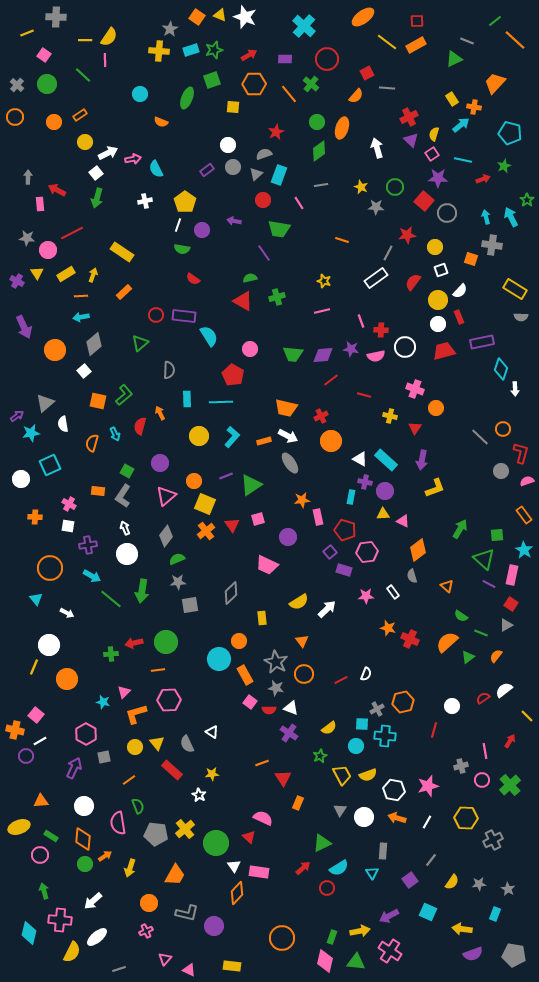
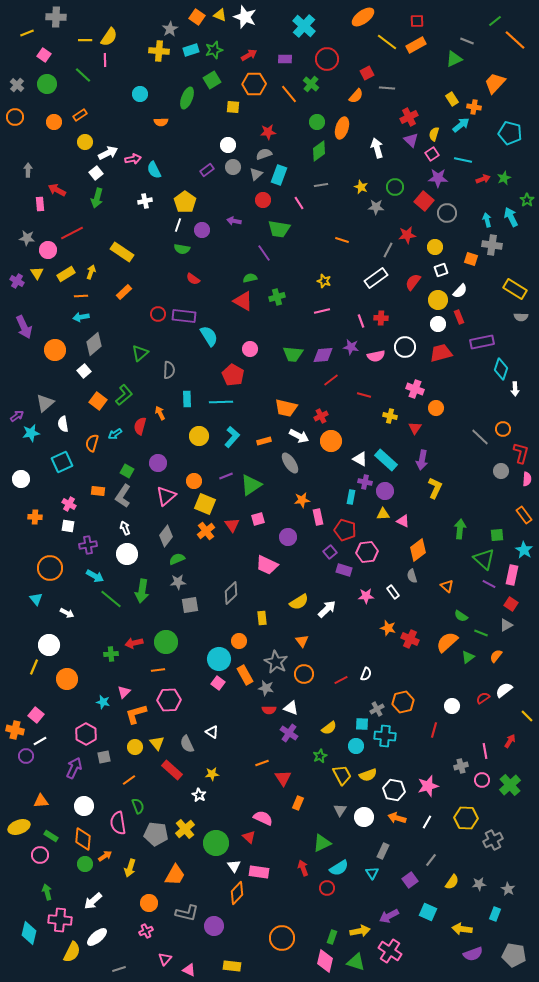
green square at (212, 80): rotated 12 degrees counterclockwise
orange semicircle at (161, 122): rotated 24 degrees counterclockwise
red star at (276, 132): moved 8 px left; rotated 21 degrees clockwise
green star at (504, 166): moved 12 px down
cyan semicircle at (156, 169): moved 2 px left, 1 px down
gray arrow at (28, 177): moved 7 px up
cyan arrow at (486, 217): moved 1 px right, 3 px down
gray line at (388, 253): moved 3 px up
yellow arrow at (93, 275): moved 2 px left, 3 px up
red circle at (156, 315): moved 2 px right, 1 px up
red cross at (381, 330): moved 12 px up
green triangle at (140, 343): moved 10 px down
purple star at (351, 349): moved 2 px up
red trapezoid at (444, 351): moved 3 px left, 2 px down
orange square at (98, 401): rotated 24 degrees clockwise
cyan arrow at (115, 434): rotated 80 degrees clockwise
white arrow at (288, 436): moved 11 px right
purple circle at (160, 463): moved 2 px left
cyan square at (50, 465): moved 12 px right, 3 px up
pink semicircle at (527, 481): moved 2 px up; rotated 112 degrees clockwise
yellow L-shape at (435, 488): rotated 45 degrees counterclockwise
green arrow at (460, 529): rotated 24 degrees counterclockwise
cyan arrow at (92, 576): moved 3 px right
gray star at (276, 688): moved 10 px left
pink square at (250, 702): moved 32 px left, 19 px up
gray rectangle at (383, 851): rotated 21 degrees clockwise
red arrow at (303, 868): rotated 70 degrees counterclockwise
green arrow at (44, 891): moved 3 px right, 1 px down
green triangle at (356, 962): rotated 12 degrees clockwise
